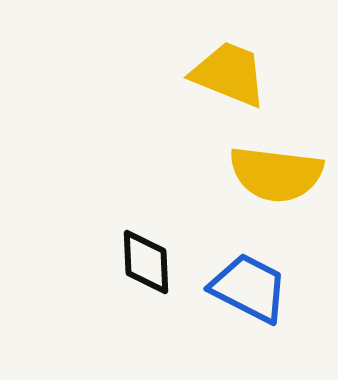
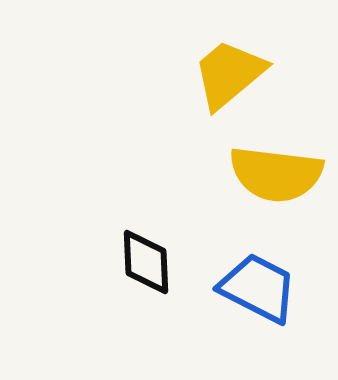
yellow trapezoid: rotated 62 degrees counterclockwise
blue trapezoid: moved 9 px right
